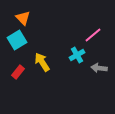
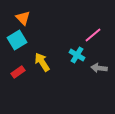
cyan cross: rotated 28 degrees counterclockwise
red rectangle: rotated 16 degrees clockwise
